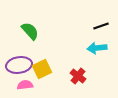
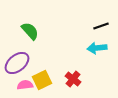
purple ellipse: moved 2 px left, 2 px up; rotated 30 degrees counterclockwise
yellow square: moved 11 px down
red cross: moved 5 px left, 3 px down
